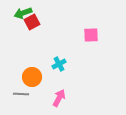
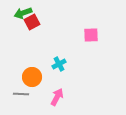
pink arrow: moved 2 px left, 1 px up
